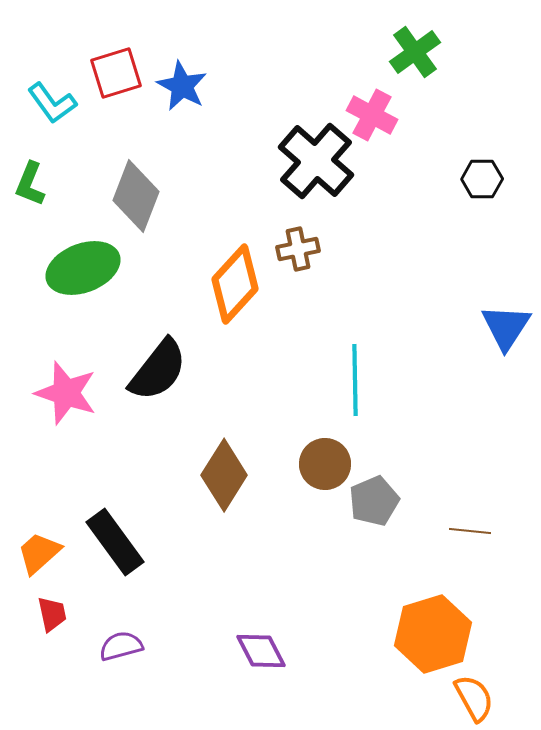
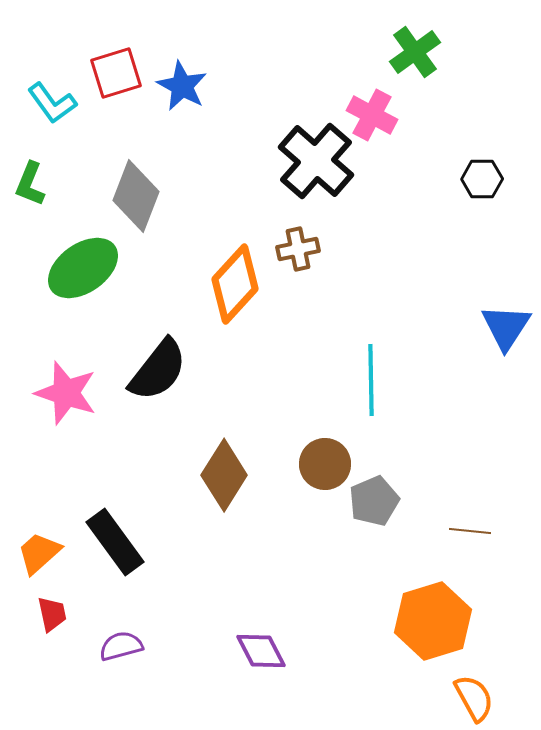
green ellipse: rotated 14 degrees counterclockwise
cyan line: moved 16 px right
orange hexagon: moved 13 px up
